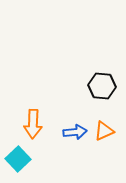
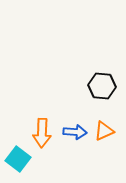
orange arrow: moved 9 px right, 9 px down
blue arrow: rotated 10 degrees clockwise
cyan square: rotated 10 degrees counterclockwise
